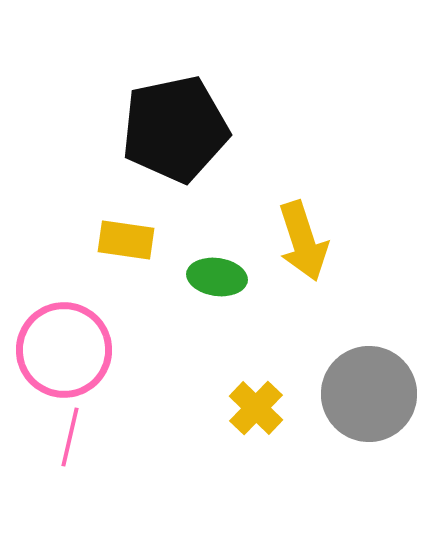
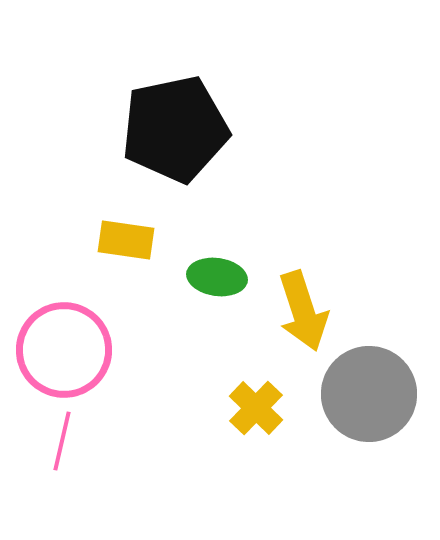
yellow arrow: moved 70 px down
pink line: moved 8 px left, 4 px down
